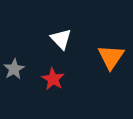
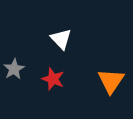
orange triangle: moved 24 px down
red star: rotated 10 degrees counterclockwise
